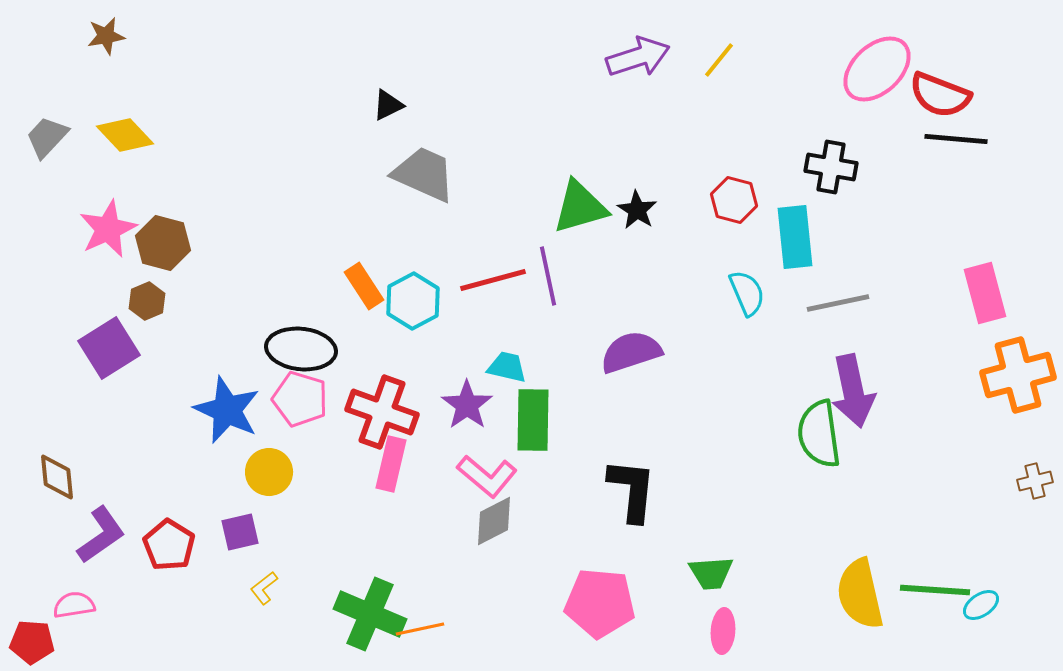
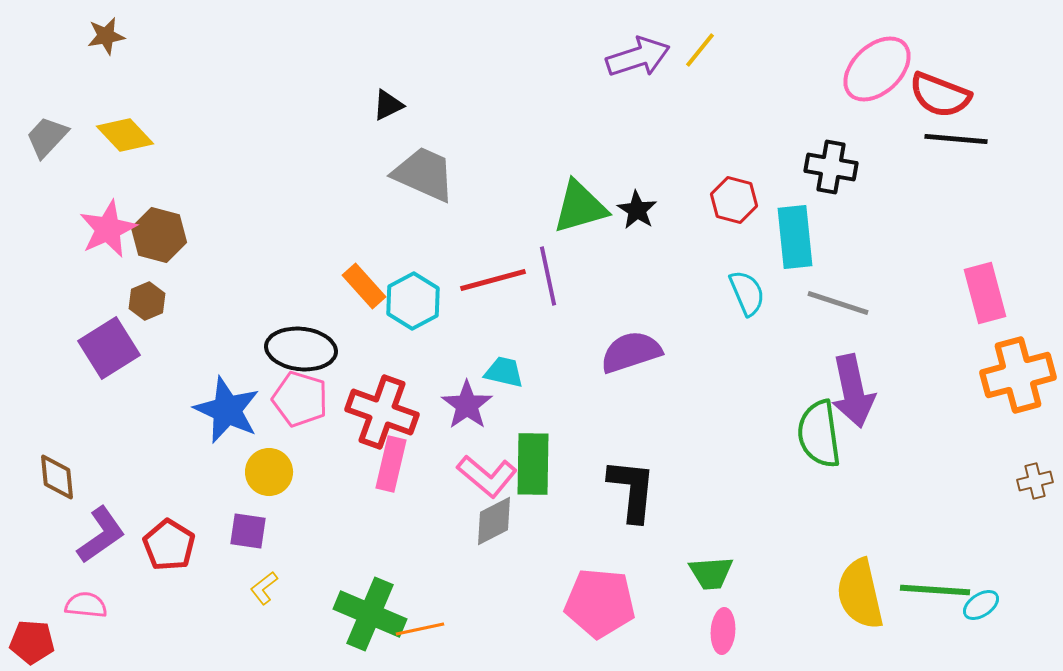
yellow line at (719, 60): moved 19 px left, 10 px up
brown hexagon at (163, 243): moved 4 px left, 8 px up
orange rectangle at (364, 286): rotated 9 degrees counterclockwise
gray line at (838, 303): rotated 30 degrees clockwise
cyan trapezoid at (507, 367): moved 3 px left, 5 px down
green rectangle at (533, 420): moved 44 px down
purple square at (240, 532): moved 8 px right, 1 px up; rotated 21 degrees clockwise
pink semicircle at (74, 605): moved 12 px right; rotated 15 degrees clockwise
